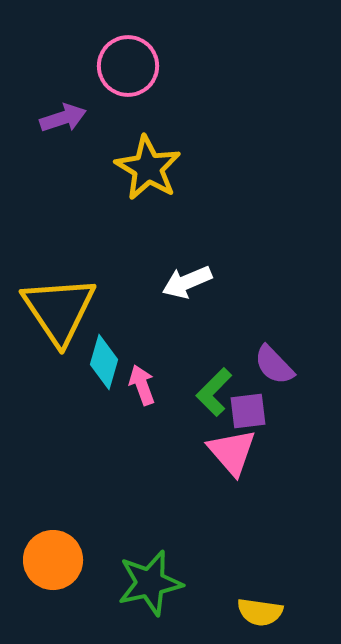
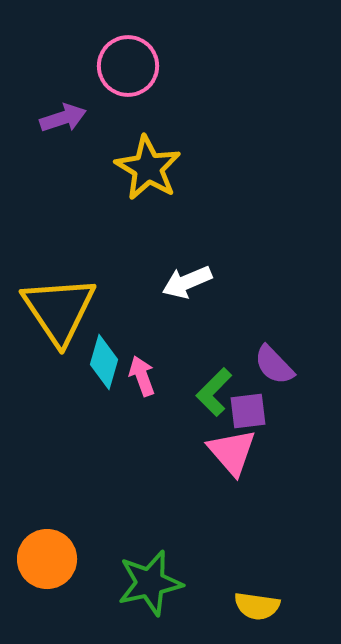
pink arrow: moved 9 px up
orange circle: moved 6 px left, 1 px up
yellow semicircle: moved 3 px left, 6 px up
